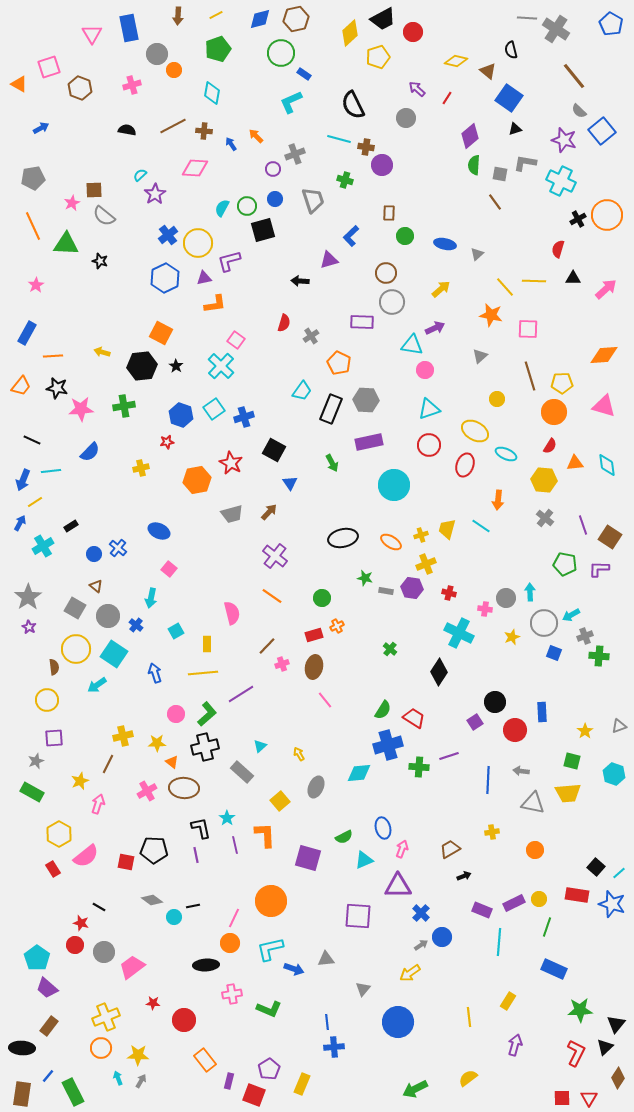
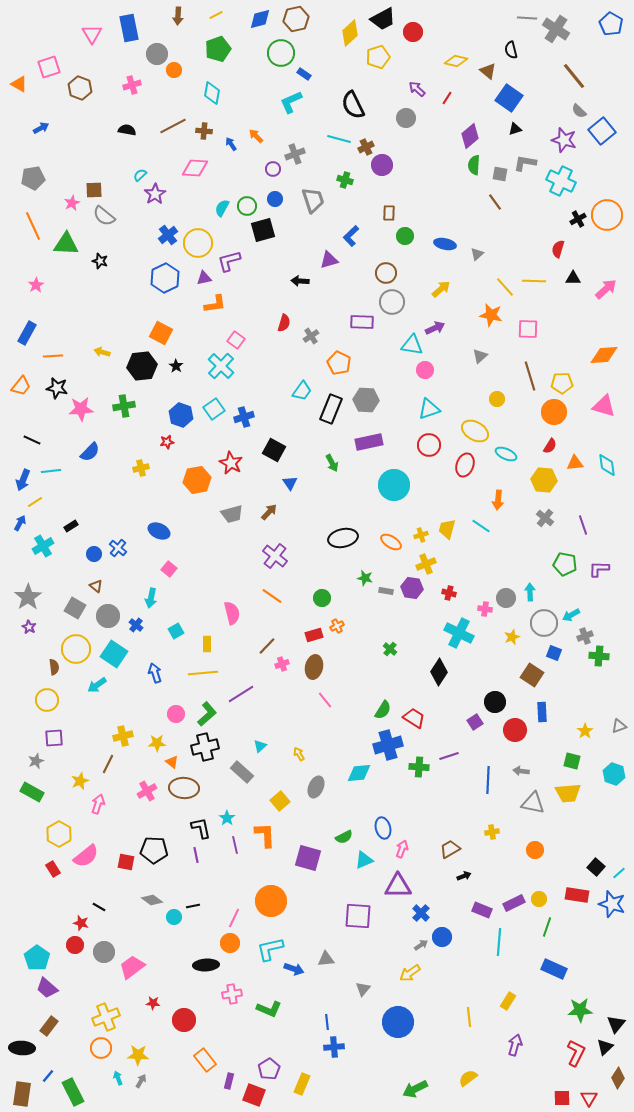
brown cross at (366, 147): rotated 35 degrees counterclockwise
brown square at (610, 537): moved 78 px left, 138 px down
